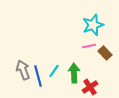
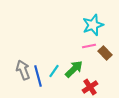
green arrow: moved 4 px up; rotated 48 degrees clockwise
